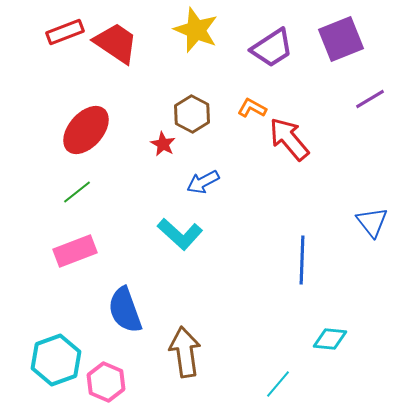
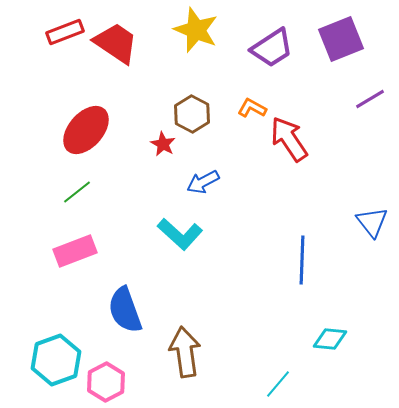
red arrow: rotated 6 degrees clockwise
pink hexagon: rotated 9 degrees clockwise
